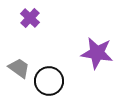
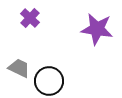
purple star: moved 24 px up
gray trapezoid: rotated 10 degrees counterclockwise
